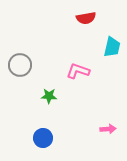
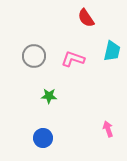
red semicircle: rotated 66 degrees clockwise
cyan trapezoid: moved 4 px down
gray circle: moved 14 px right, 9 px up
pink L-shape: moved 5 px left, 12 px up
pink arrow: rotated 105 degrees counterclockwise
